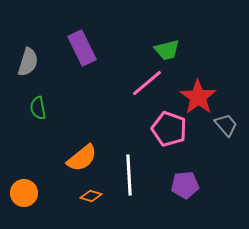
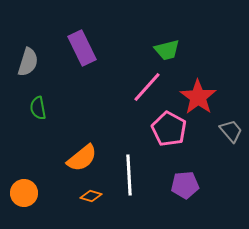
pink line: moved 4 px down; rotated 8 degrees counterclockwise
gray trapezoid: moved 5 px right, 6 px down
pink pentagon: rotated 8 degrees clockwise
